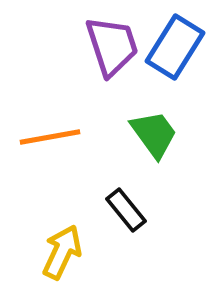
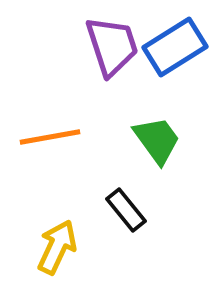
blue rectangle: rotated 26 degrees clockwise
green trapezoid: moved 3 px right, 6 px down
yellow arrow: moved 5 px left, 5 px up
